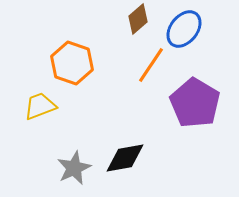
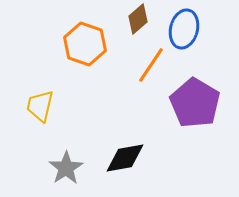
blue ellipse: rotated 24 degrees counterclockwise
orange hexagon: moved 13 px right, 19 px up
yellow trapezoid: rotated 56 degrees counterclockwise
gray star: moved 8 px left; rotated 8 degrees counterclockwise
